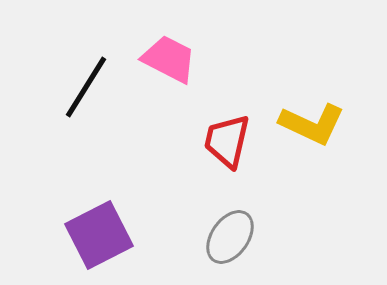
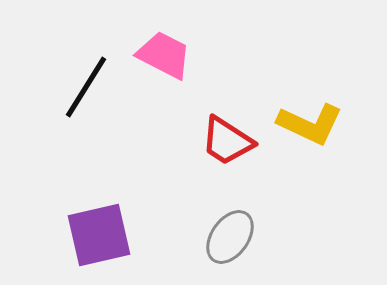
pink trapezoid: moved 5 px left, 4 px up
yellow L-shape: moved 2 px left
red trapezoid: rotated 70 degrees counterclockwise
purple square: rotated 14 degrees clockwise
